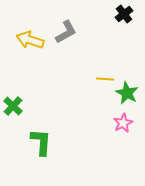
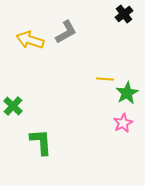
green star: rotated 15 degrees clockwise
green L-shape: rotated 8 degrees counterclockwise
